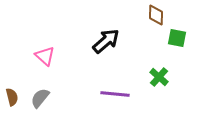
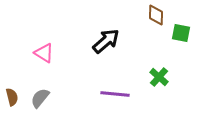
green square: moved 4 px right, 5 px up
pink triangle: moved 1 px left, 3 px up; rotated 10 degrees counterclockwise
